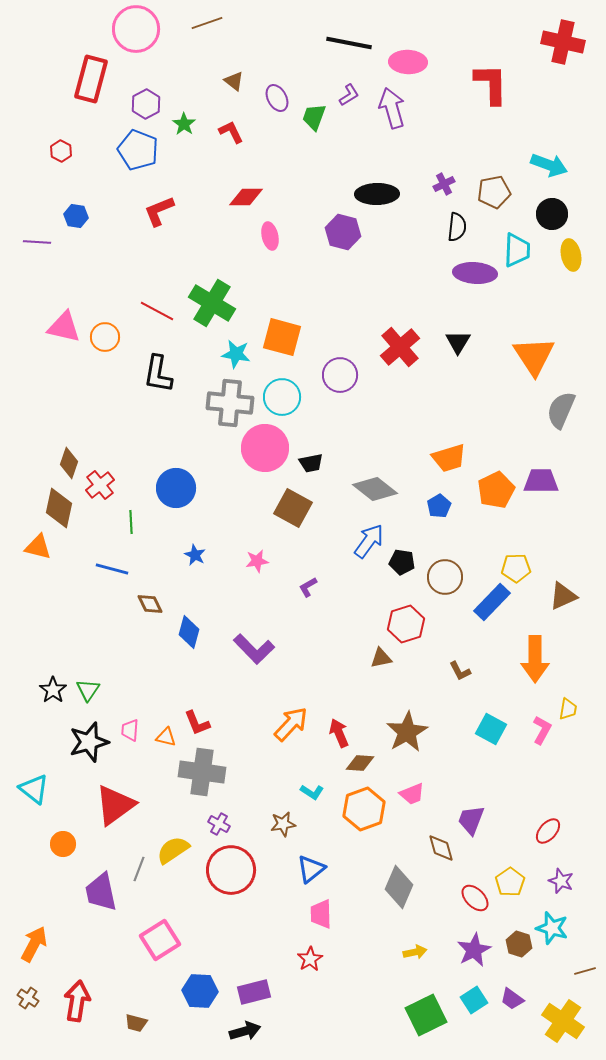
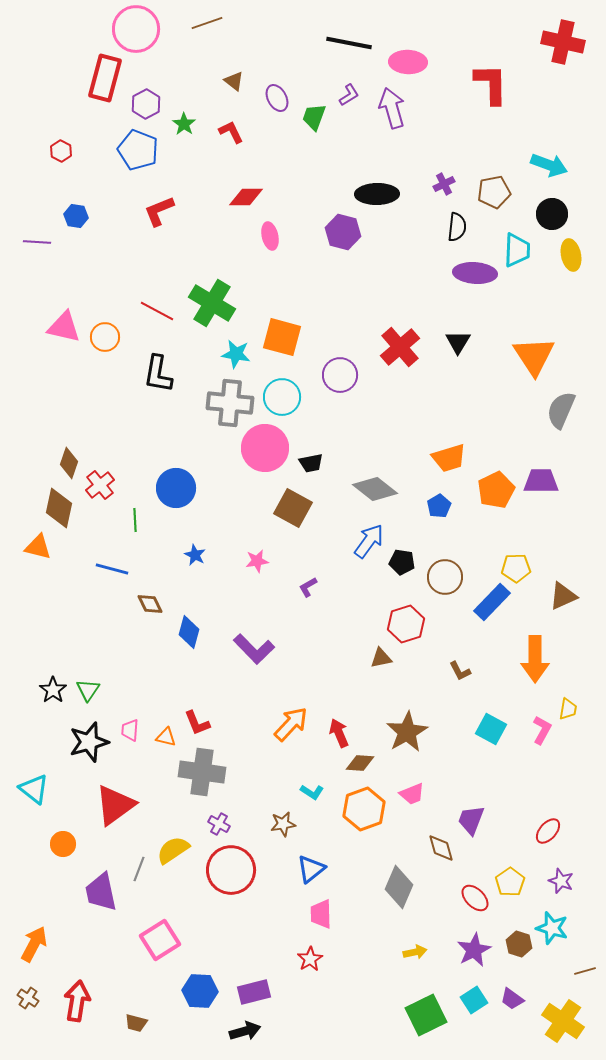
red rectangle at (91, 79): moved 14 px right, 1 px up
green line at (131, 522): moved 4 px right, 2 px up
